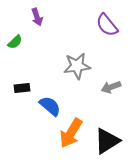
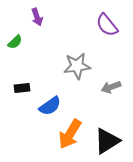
blue semicircle: rotated 105 degrees clockwise
orange arrow: moved 1 px left, 1 px down
